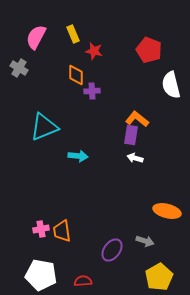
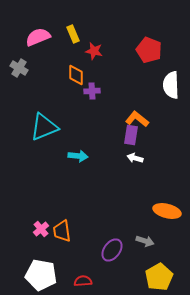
pink semicircle: moved 2 px right; rotated 40 degrees clockwise
white semicircle: rotated 12 degrees clockwise
pink cross: rotated 28 degrees counterclockwise
